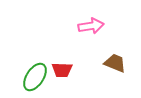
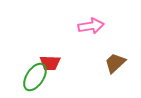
brown trapezoid: rotated 65 degrees counterclockwise
red trapezoid: moved 12 px left, 7 px up
